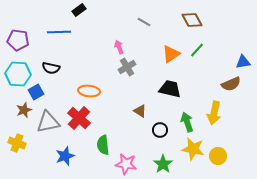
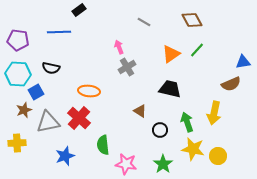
yellow cross: rotated 24 degrees counterclockwise
